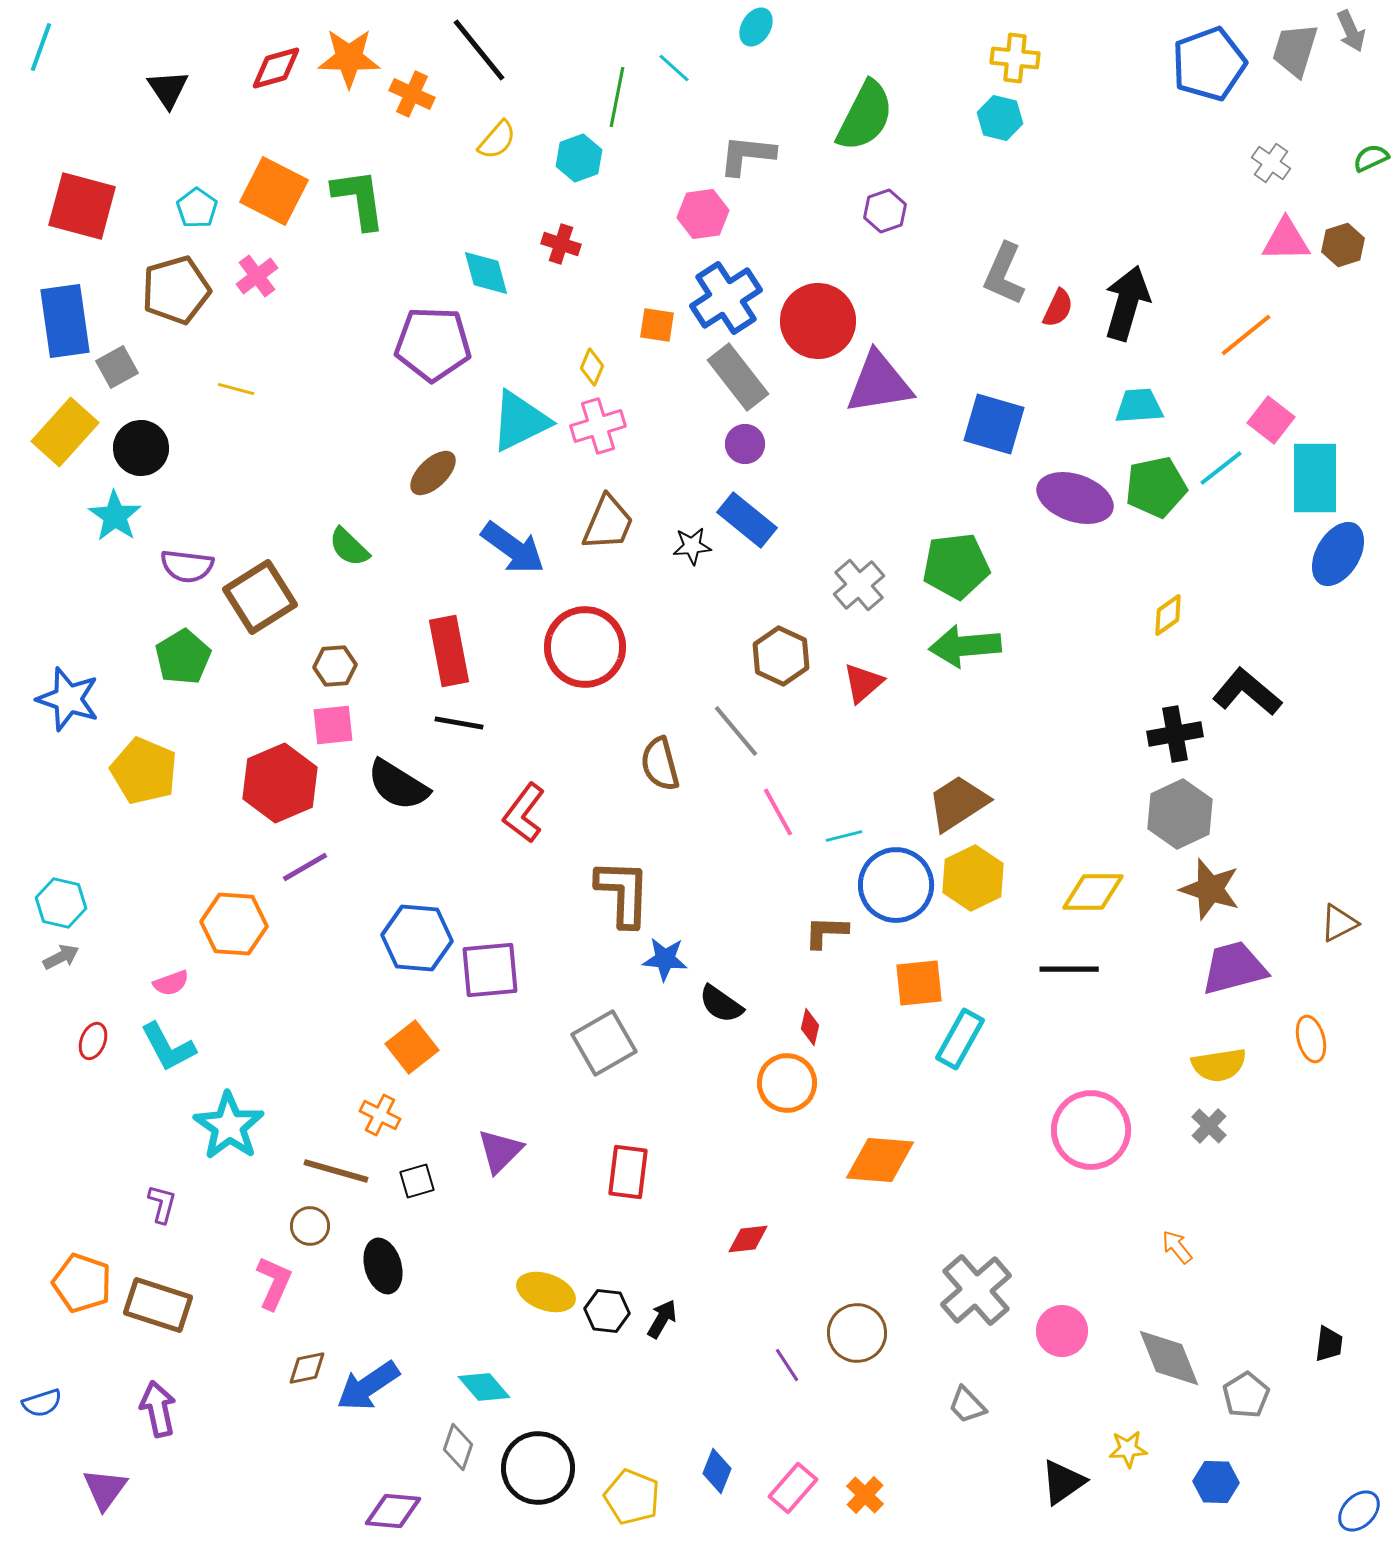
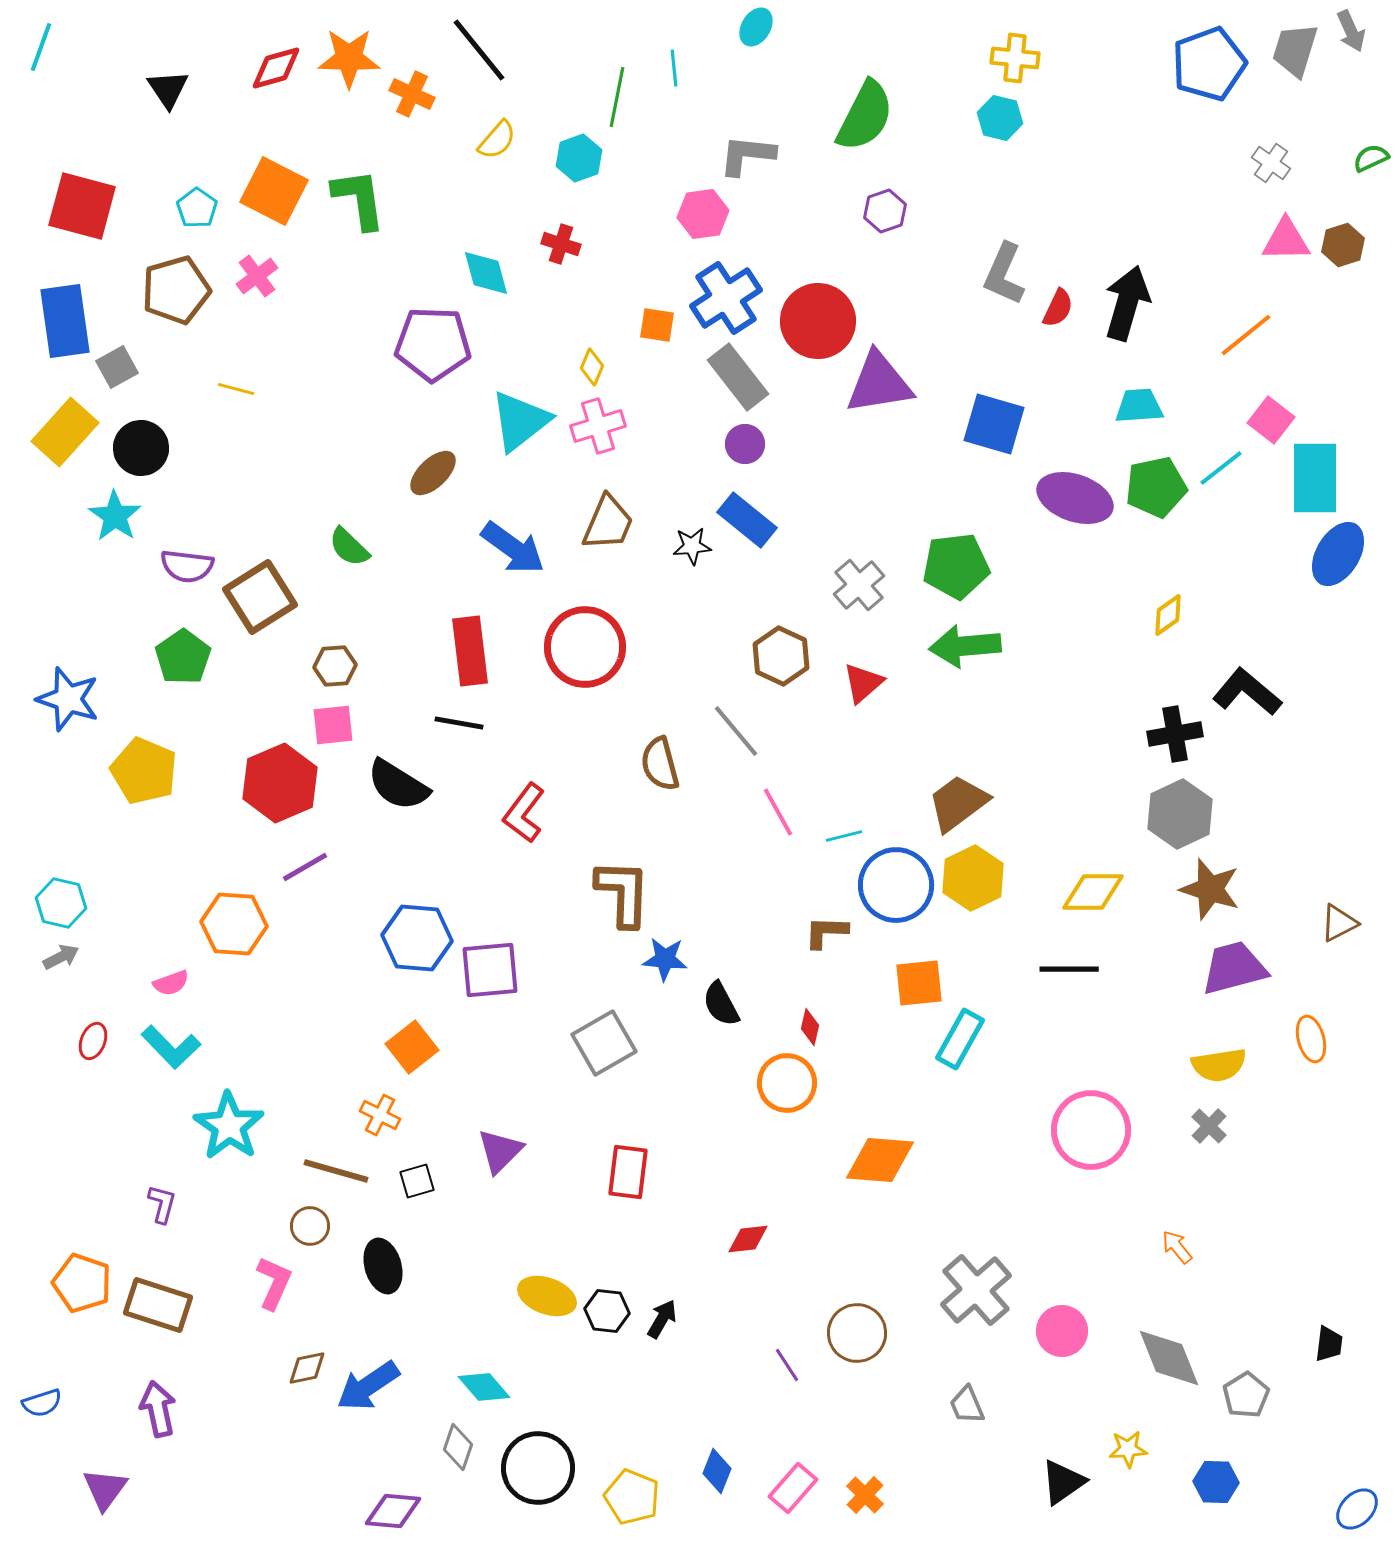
cyan line at (674, 68): rotated 42 degrees clockwise
cyan triangle at (520, 421): rotated 12 degrees counterclockwise
red rectangle at (449, 651): moved 21 px right; rotated 4 degrees clockwise
green pentagon at (183, 657): rotated 4 degrees counterclockwise
brown trapezoid at (958, 803): rotated 4 degrees counterclockwise
black semicircle at (721, 1004): rotated 27 degrees clockwise
cyan L-shape at (168, 1047): moved 3 px right; rotated 16 degrees counterclockwise
yellow ellipse at (546, 1292): moved 1 px right, 4 px down
gray trapezoid at (967, 1405): rotated 21 degrees clockwise
blue ellipse at (1359, 1511): moved 2 px left, 2 px up
